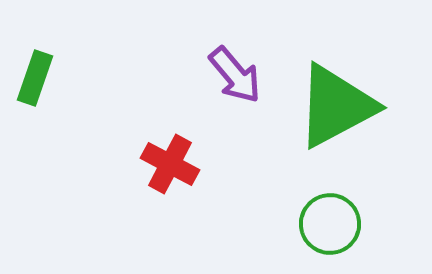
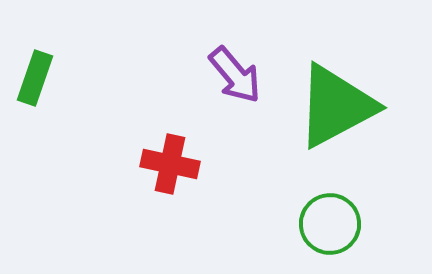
red cross: rotated 16 degrees counterclockwise
